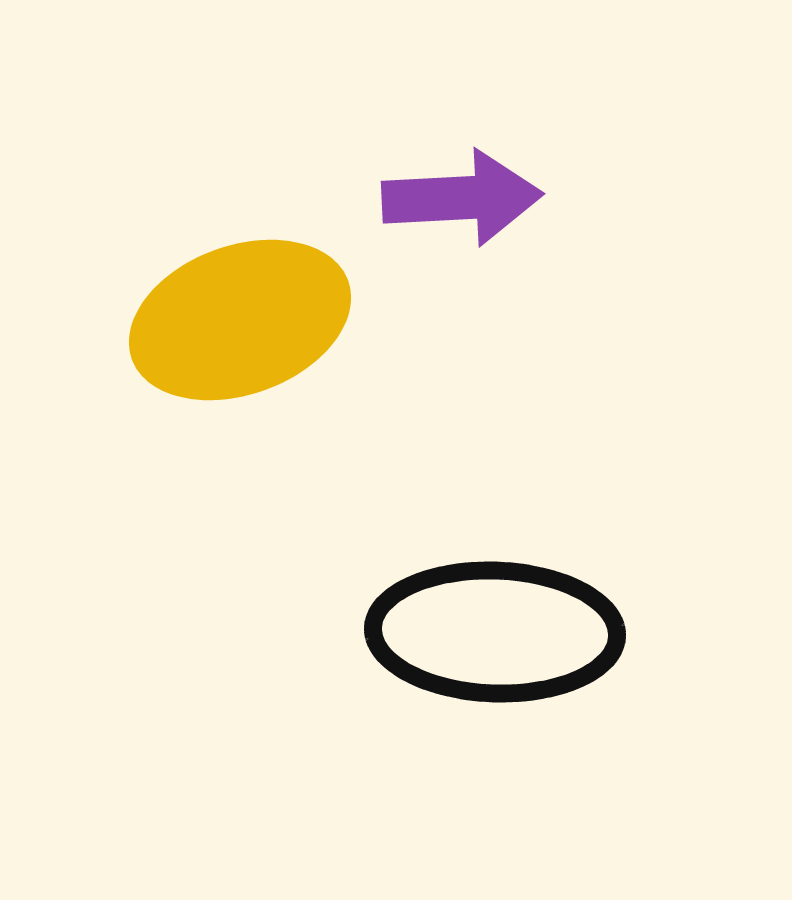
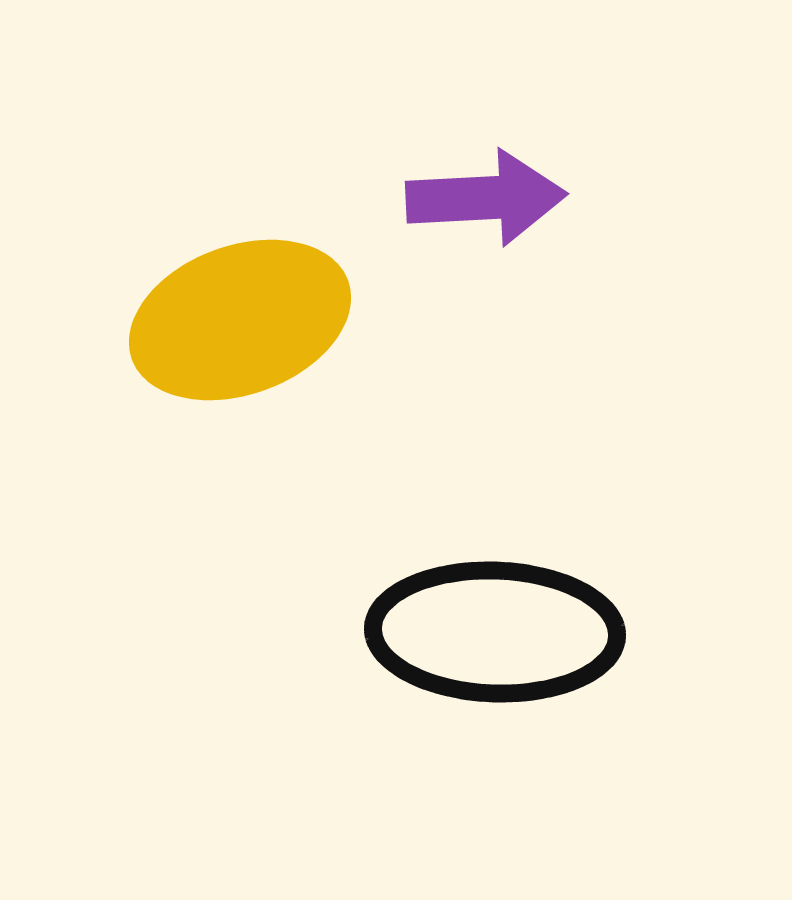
purple arrow: moved 24 px right
